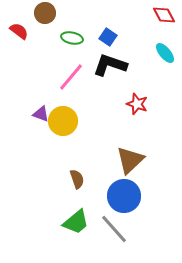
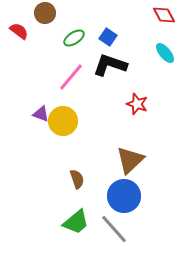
green ellipse: moved 2 px right; rotated 45 degrees counterclockwise
